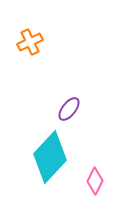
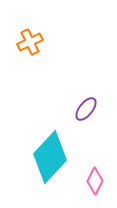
purple ellipse: moved 17 px right
